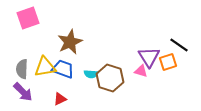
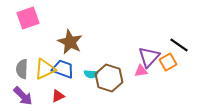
brown star: rotated 20 degrees counterclockwise
purple triangle: rotated 15 degrees clockwise
orange square: rotated 12 degrees counterclockwise
yellow triangle: moved 2 px down; rotated 15 degrees counterclockwise
pink triangle: rotated 24 degrees counterclockwise
brown hexagon: moved 1 px left
purple arrow: moved 4 px down
red triangle: moved 2 px left, 3 px up
